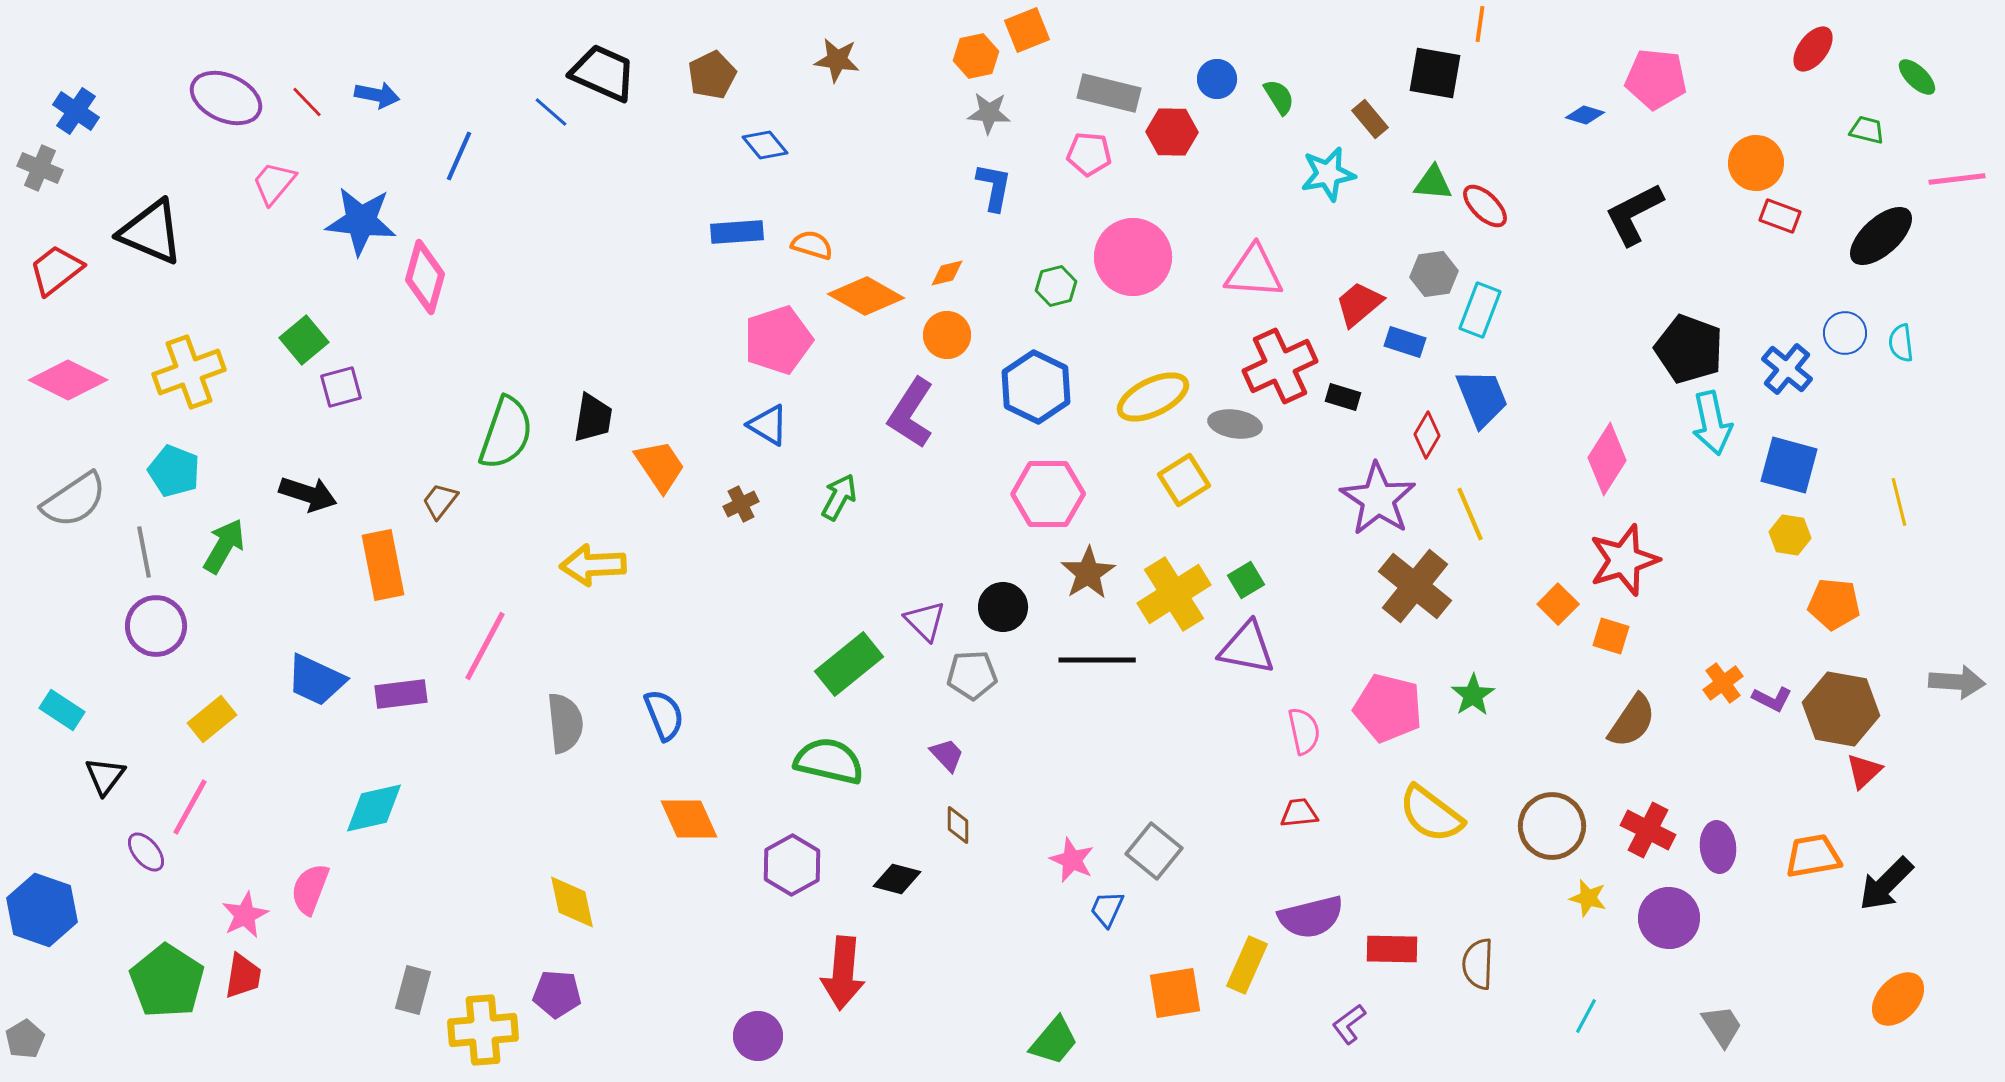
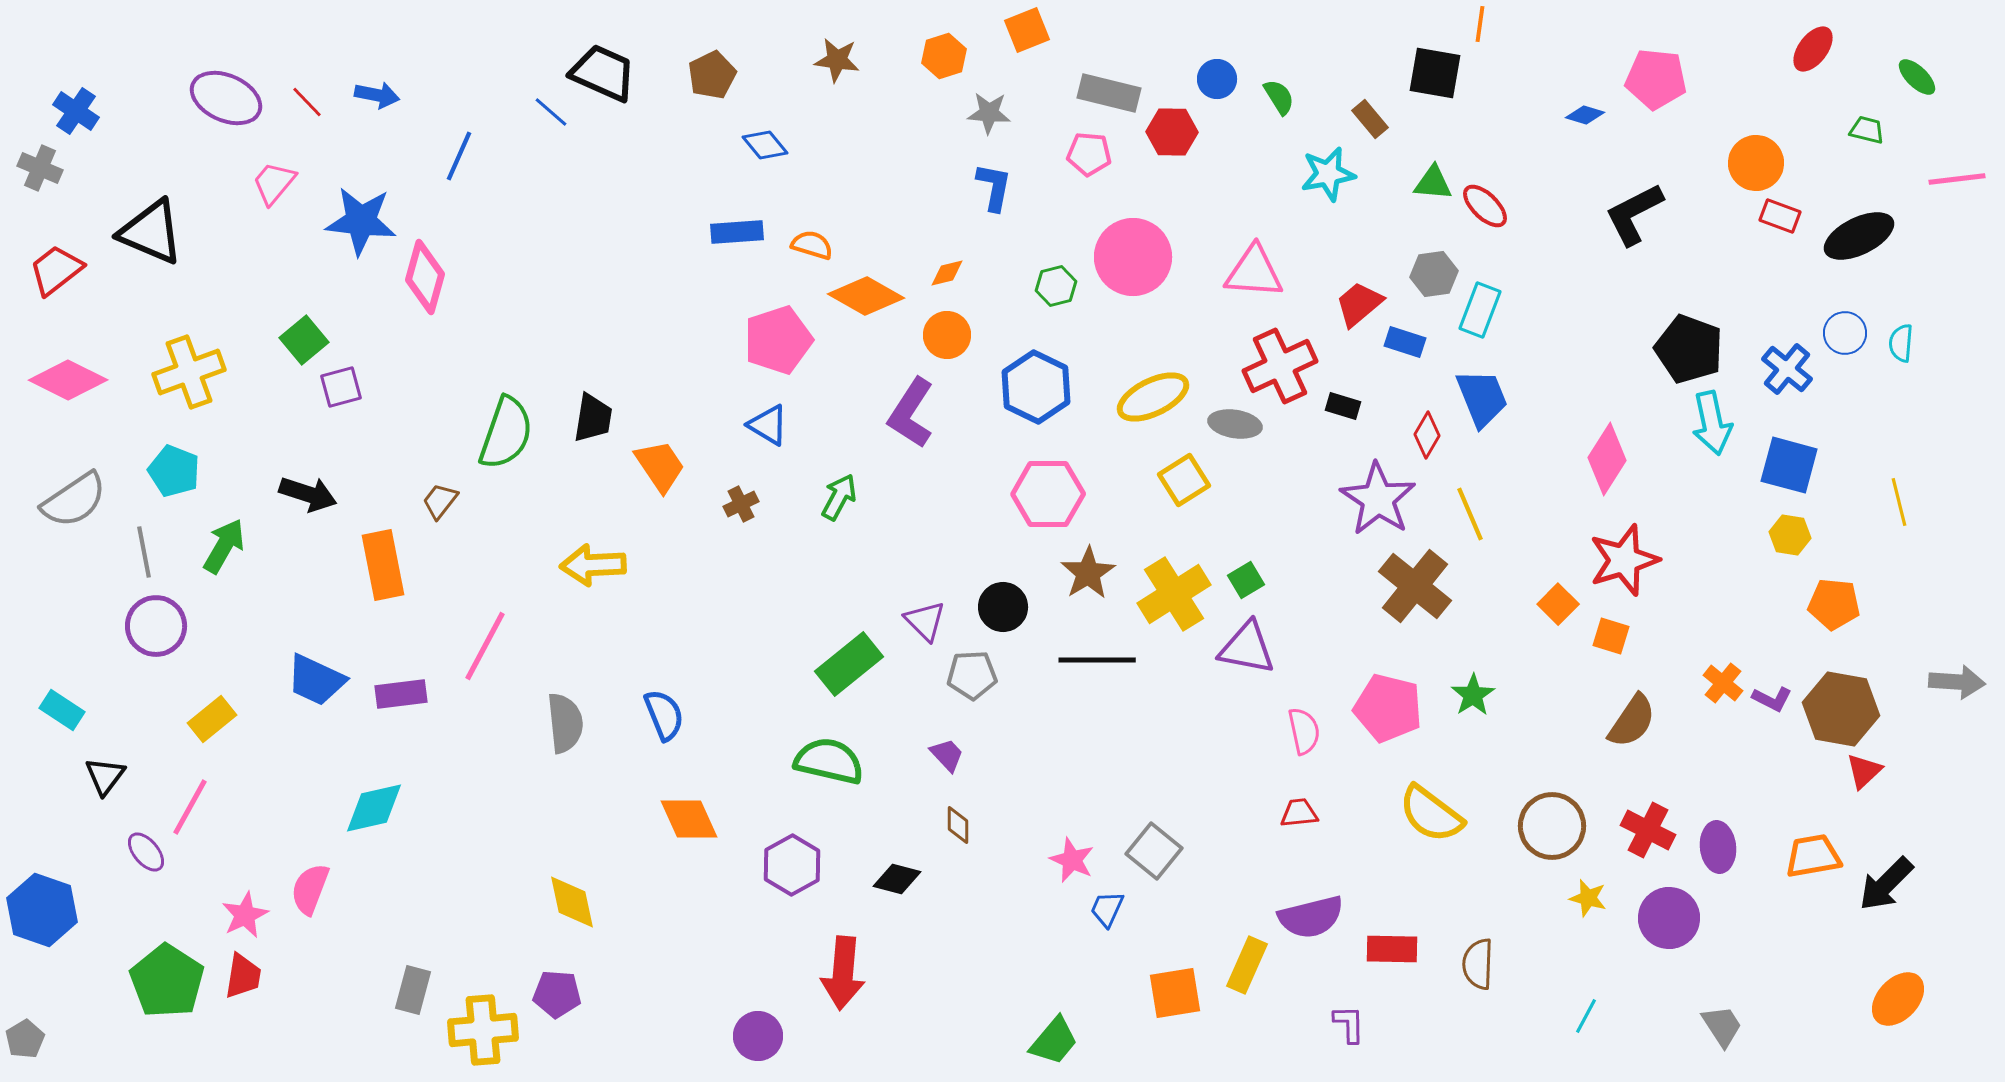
orange hexagon at (976, 56): moved 32 px left; rotated 6 degrees counterclockwise
black ellipse at (1881, 236): moved 22 px left; rotated 16 degrees clockwise
cyan semicircle at (1901, 343): rotated 12 degrees clockwise
black rectangle at (1343, 397): moved 9 px down
orange cross at (1723, 683): rotated 15 degrees counterclockwise
purple L-shape at (1349, 1024): rotated 126 degrees clockwise
